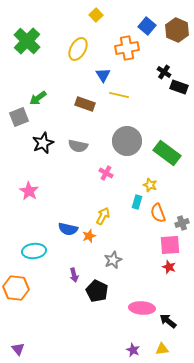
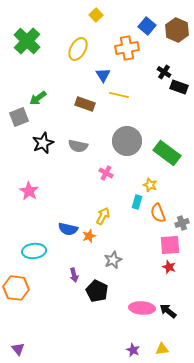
black arrow: moved 10 px up
